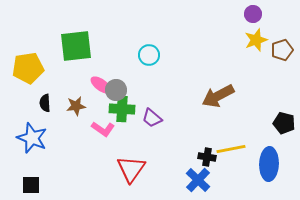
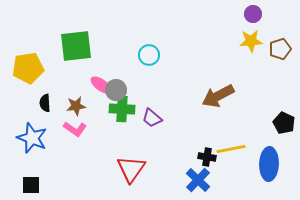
yellow star: moved 5 px left, 1 px down; rotated 15 degrees clockwise
brown pentagon: moved 2 px left, 1 px up
black pentagon: rotated 10 degrees clockwise
pink L-shape: moved 28 px left
